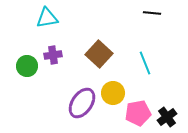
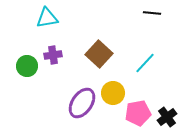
cyan line: rotated 65 degrees clockwise
